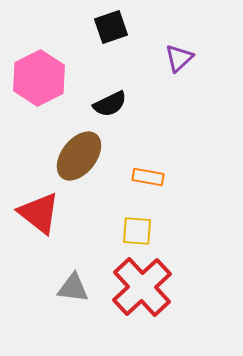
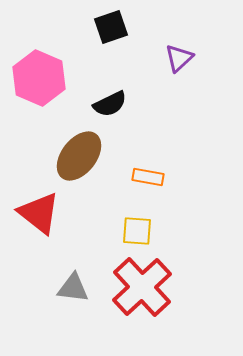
pink hexagon: rotated 10 degrees counterclockwise
